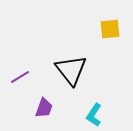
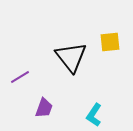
yellow square: moved 13 px down
black triangle: moved 13 px up
